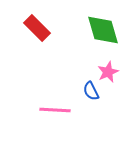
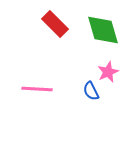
red rectangle: moved 18 px right, 4 px up
pink line: moved 18 px left, 21 px up
